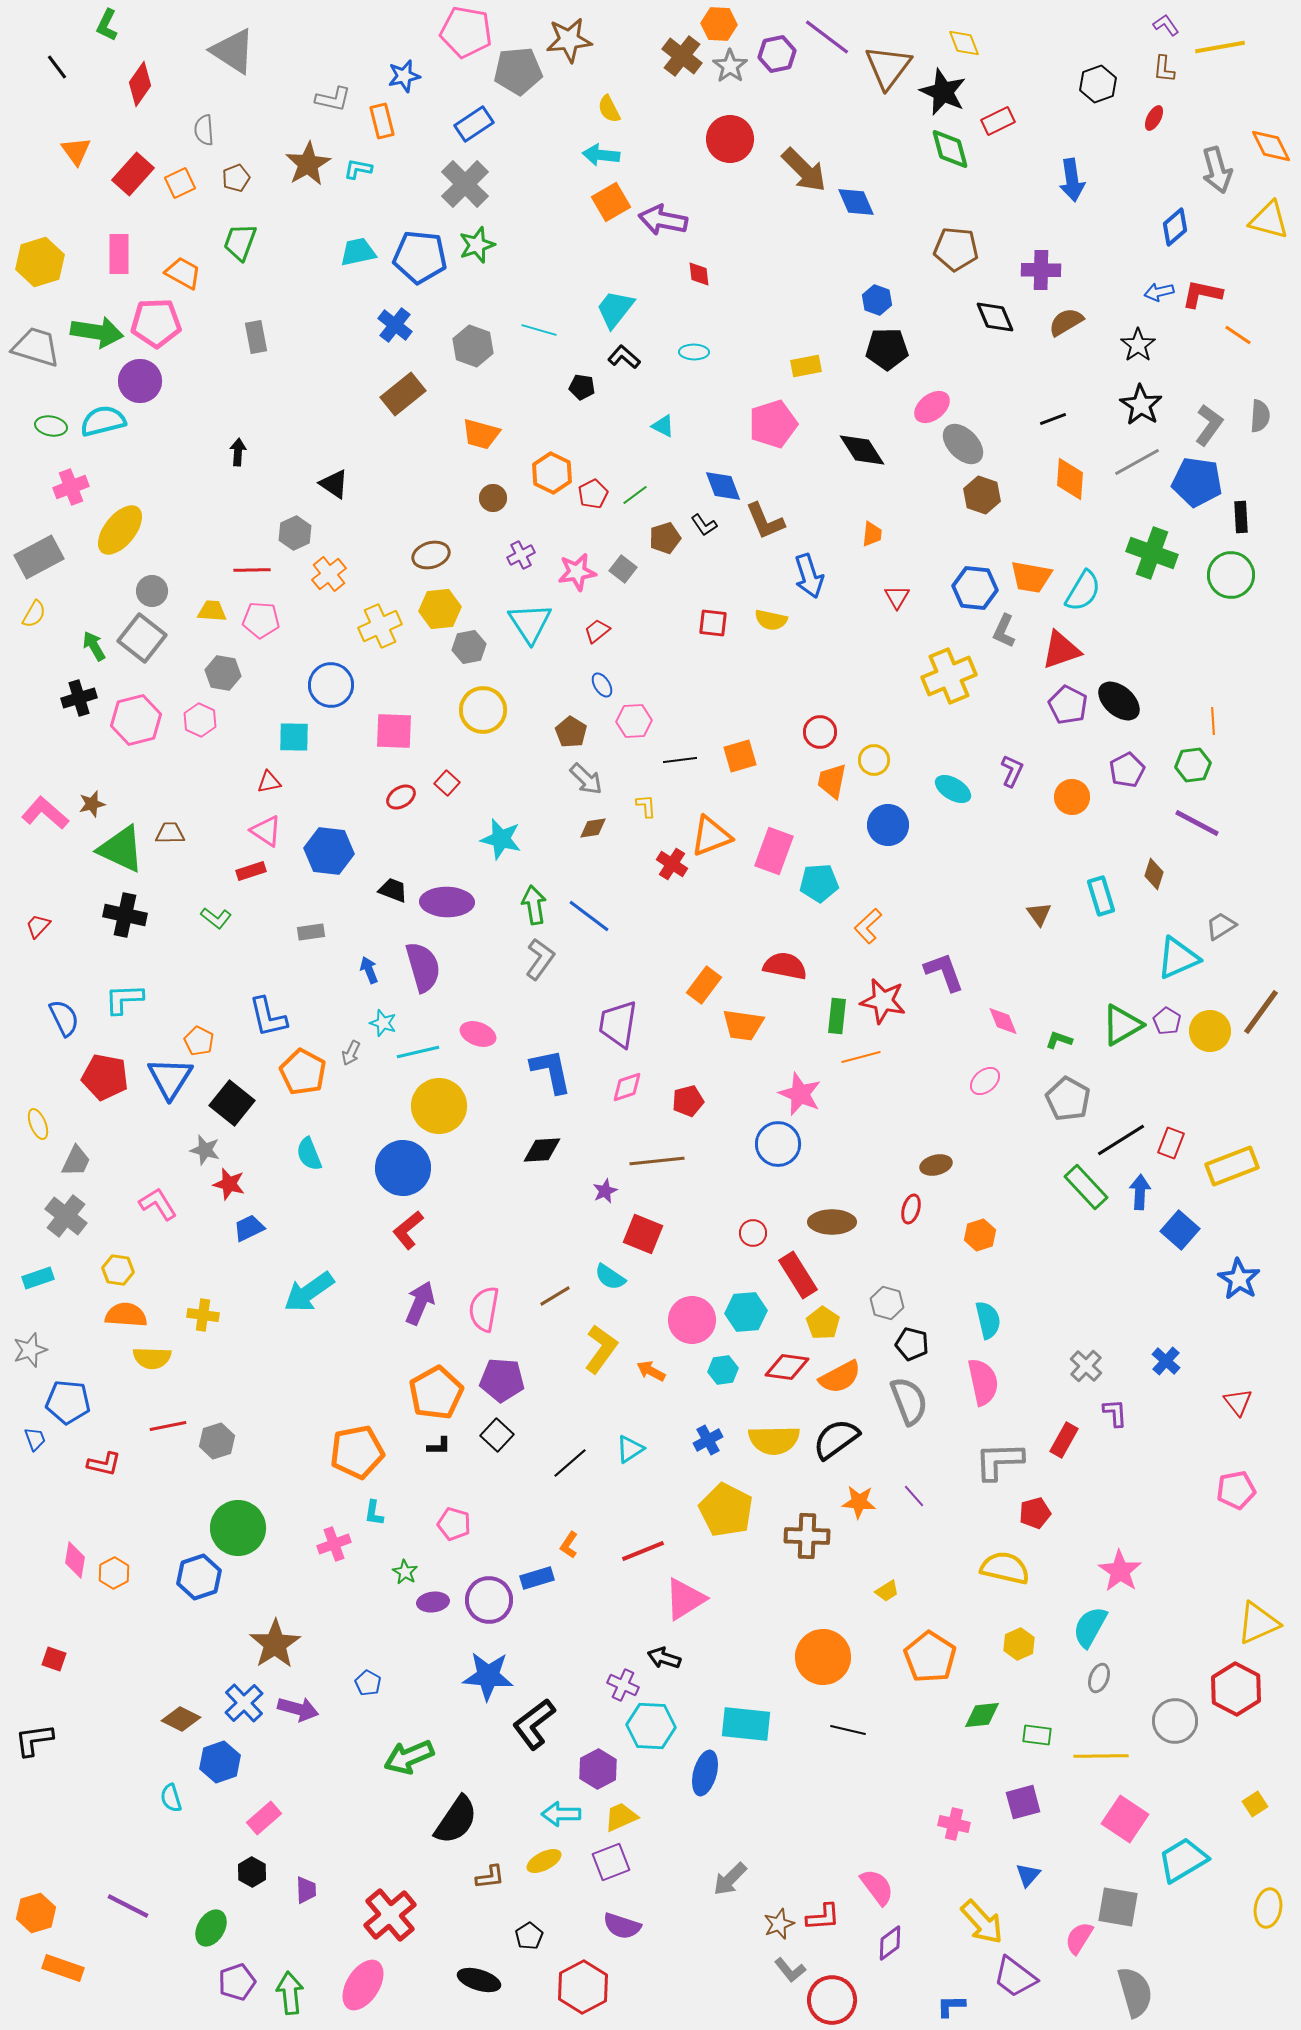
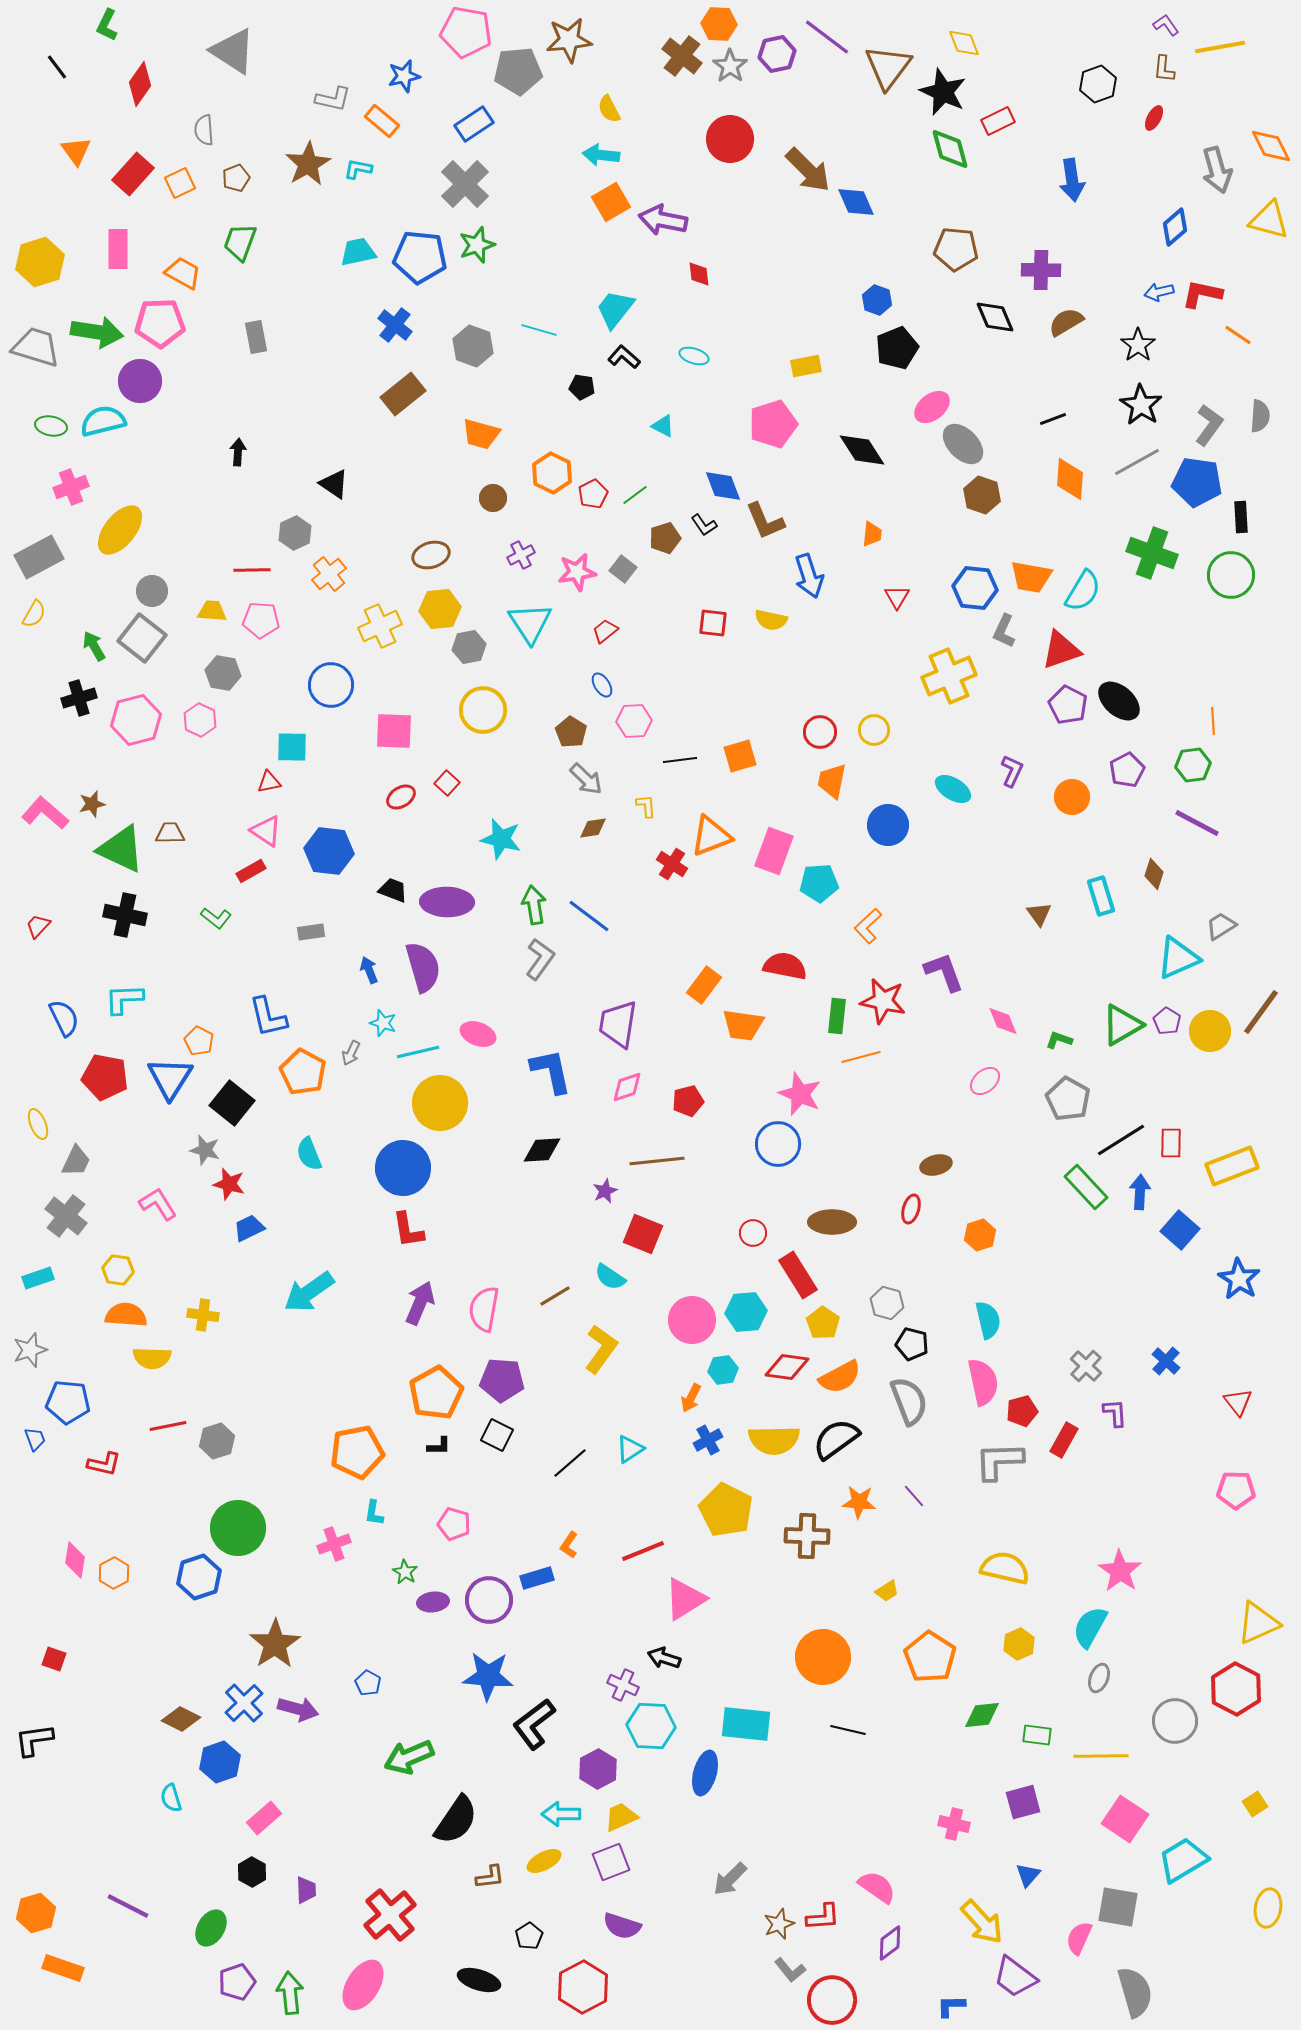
orange rectangle at (382, 121): rotated 36 degrees counterclockwise
brown arrow at (804, 170): moved 4 px right
pink rectangle at (119, 254): moved 1 px left, 5 px up
pink pentagon at (156, 323): moved 4 px right
black pentagon at (887, 349): moved 10 px right, 1 px up; rotated 21 degrees counterclockwise
cyan ellipse at (694, 352): moved 4 px down; rotated 16 degrees clockwise
red trapezoid at (597, 631): moved 8 px right
cyan square at (294, 737): moved 2 px left, 10 px down
yellow circle at (874, 760): moved 30 px up
red rectangle at (251, 871): rotated 12 degrees counterclockwise
yellow circle at (439, 1106): moved 1 px right, 3 px up
red rectangle at (1171, 1143): rotated 20 degrees counterclockwise
red L-shape at (408, 1230): rotated 60 degrees counterclockwise
orange arrow at (651, 1371): moved 40 px right, 27 px down; rotated 92 degrees counterclockwise
black square at (497, 1435): rotated 16 degrees counterclockwise
pink pentagon at (1236, 1490): rotated 12 degrees clockwise
red pentagon at (1035, 1513): moved 13 px left, 102 px up
pink semicircle at (877, 1887): rotated 18 degrees counterclockwise
pink semicircle at (1079, 1938): rotated 8 degrees counterclockwise
